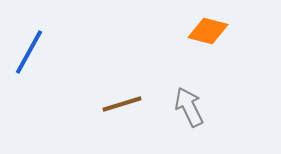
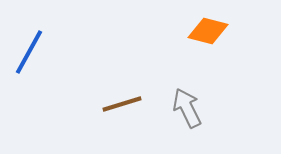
gray arrow: moved 2 px left, 1 px down
